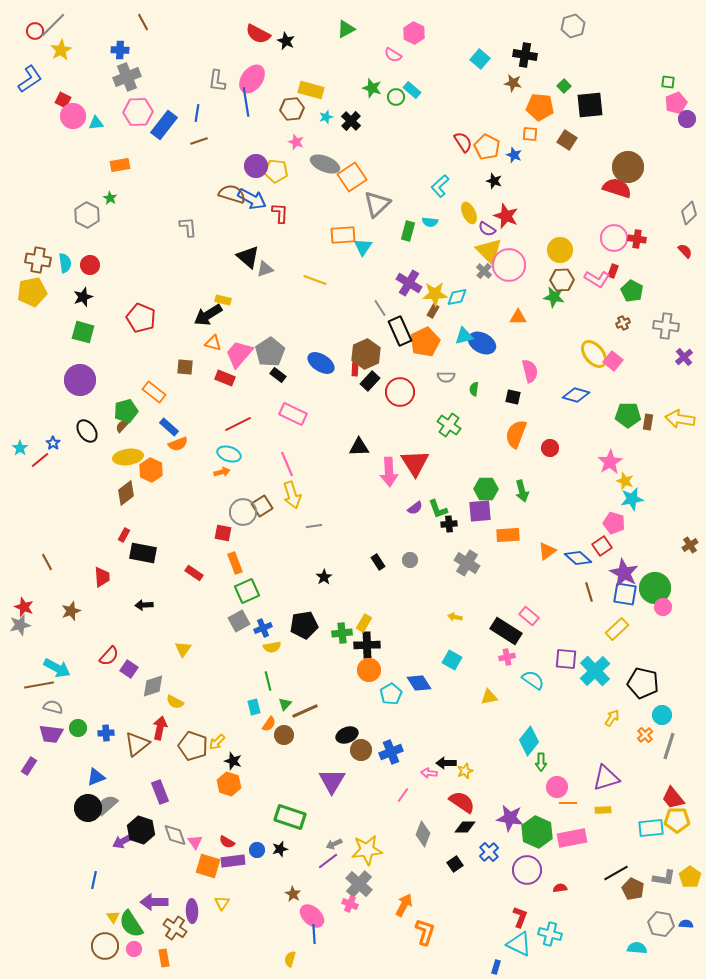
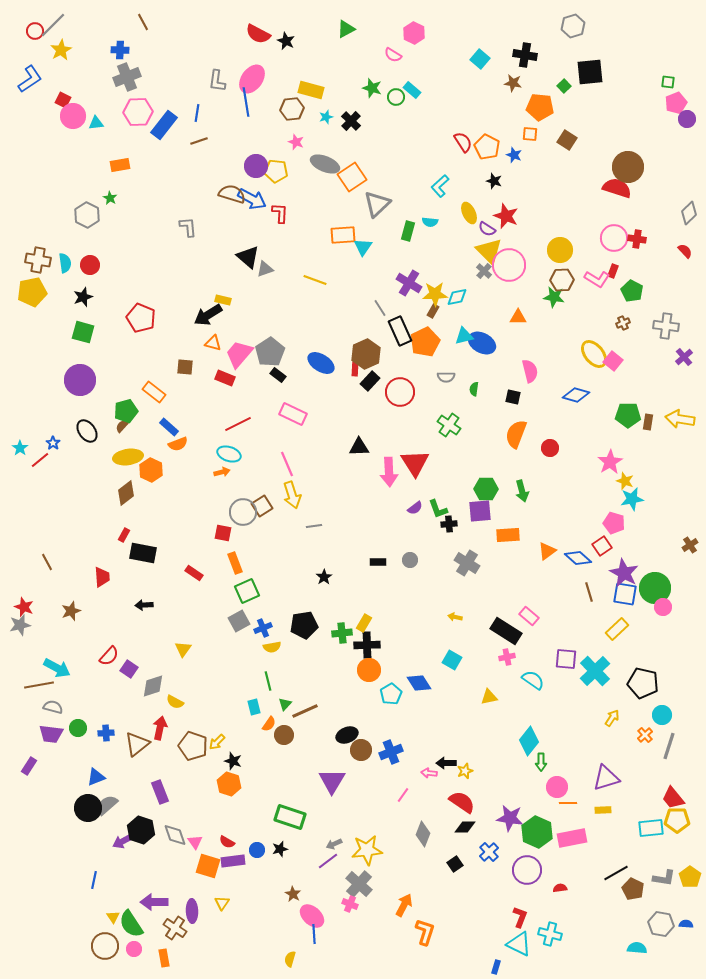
black square at (590, 105): moved 33 px up
black rectangle at (378, 562): rotated 56 degrees counterclockwise
